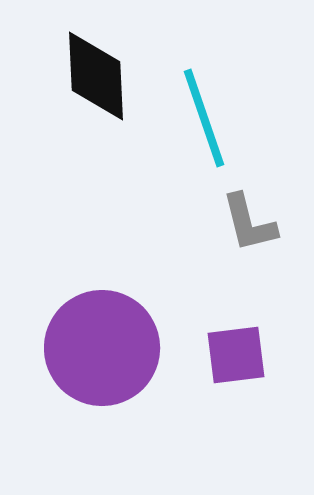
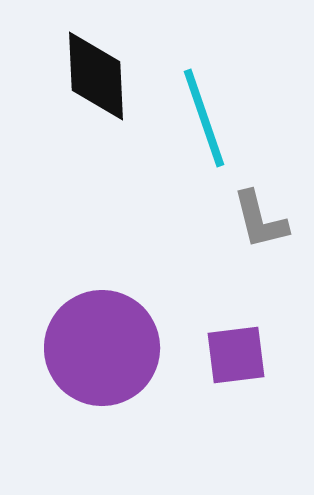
gray L-shape: moved 11 px right, 3 px up
